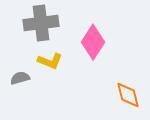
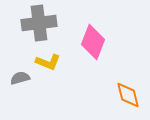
gray cross: moved 2 px left
pink diamond: rotated 12 degrees counterclockwise
yellow L-shape: moved 2 px left, 1 px down
